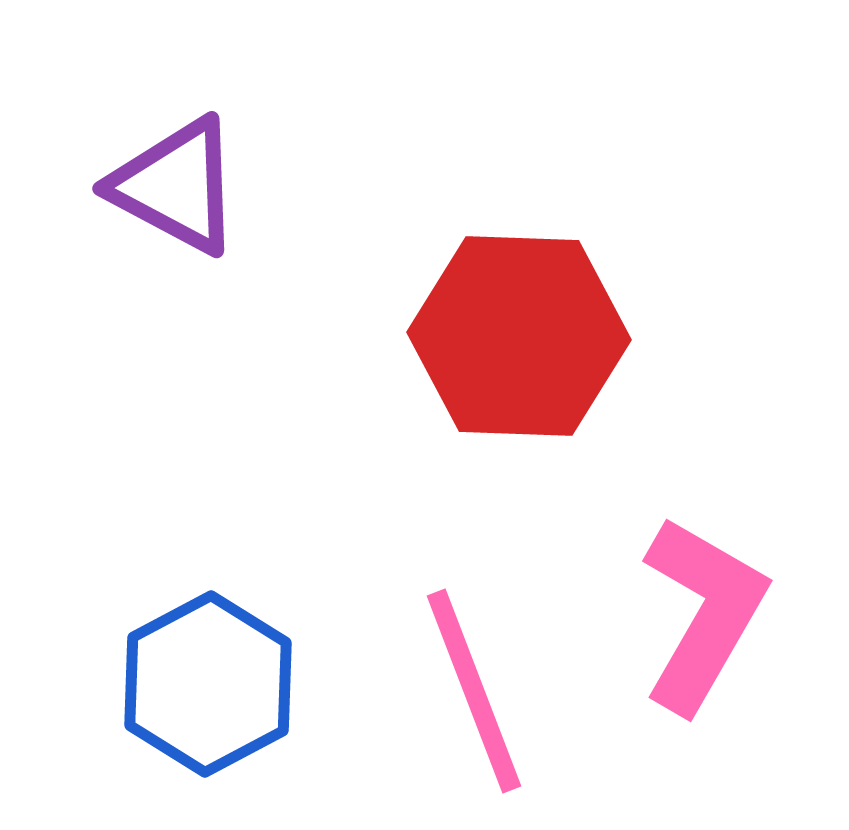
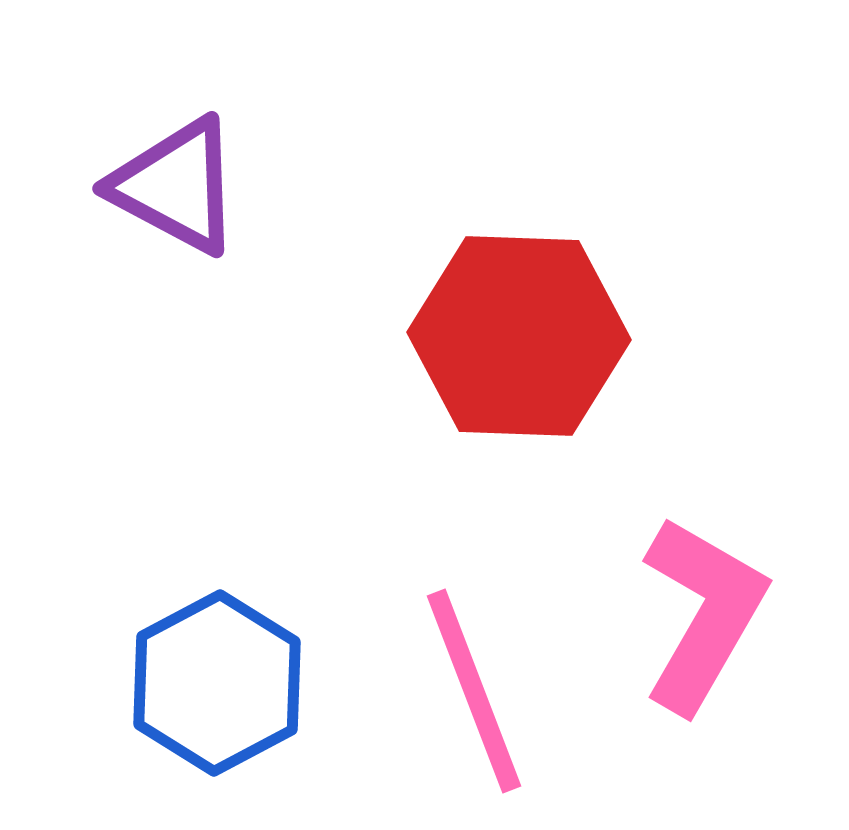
blue hexagon: moved 9 px right, 1 px up
